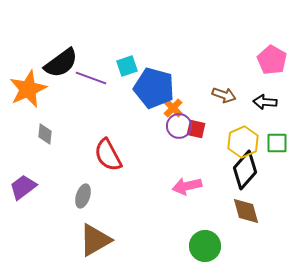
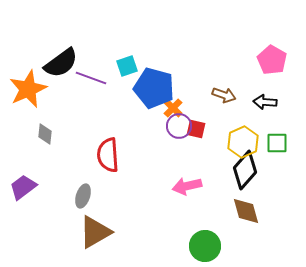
red semicircle: rotated 24 degrees clockwise
brown triangle: moved 8 px up
